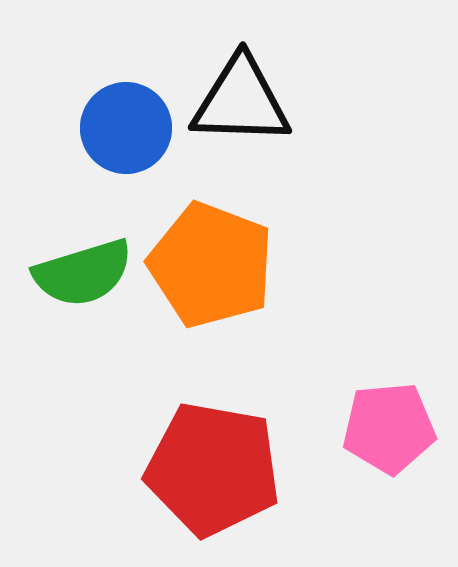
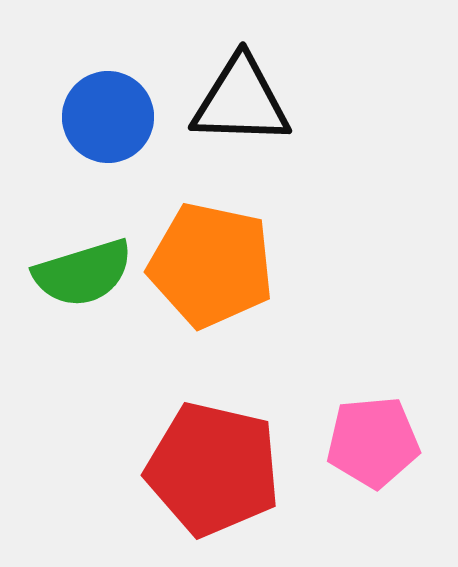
blue circle: moved 18 px left, 11 px up
orange pentagon: rotated 9 degrees counterclockwise
pink pentagon: moved 16 px left, 14 px down
red pentagon: rotated 3 degrees clockwise
